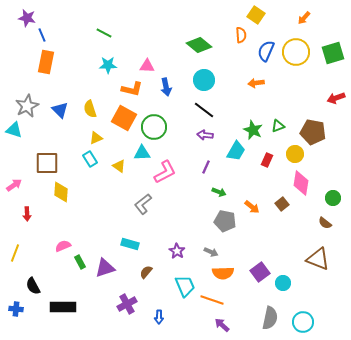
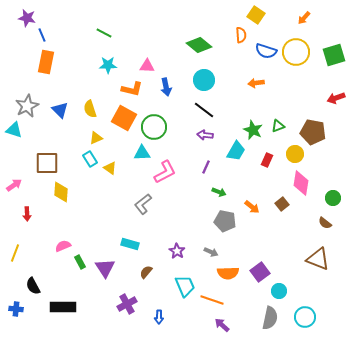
blue semicircle at (266, 51): rotated 95 degrees counterclockwise
green square at (333, 53): moved 1 px right, 2 px down
yellow triangle at (119, 166): moved 9 px left, 2 px down
purple triangle at (105, 268): rotated 45 degrees counterclockwise
orange semicircle at (223, 273): moved 5 px right
cyan circle at (283, 283): moved 4 px left, 8 px down
cyan circle at (303, 322): moved 2 px right, 5 px up
